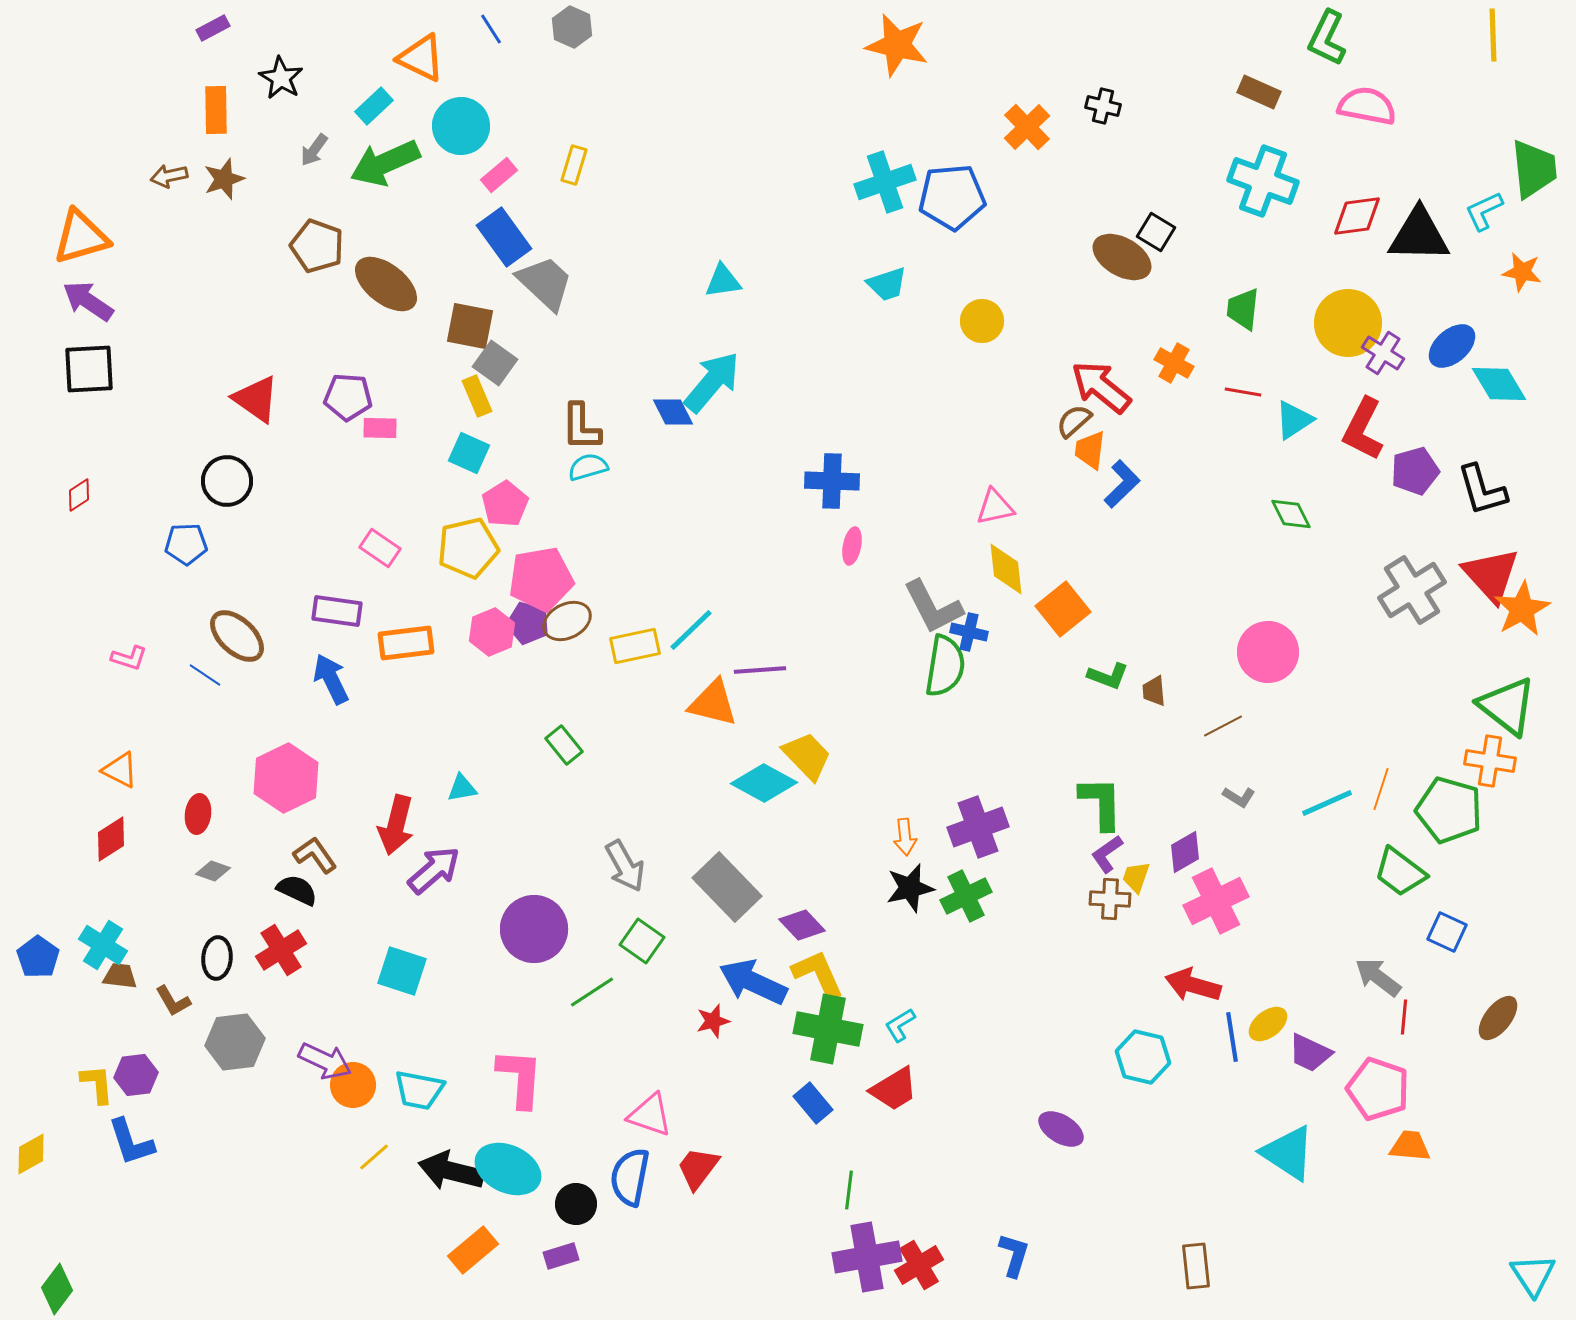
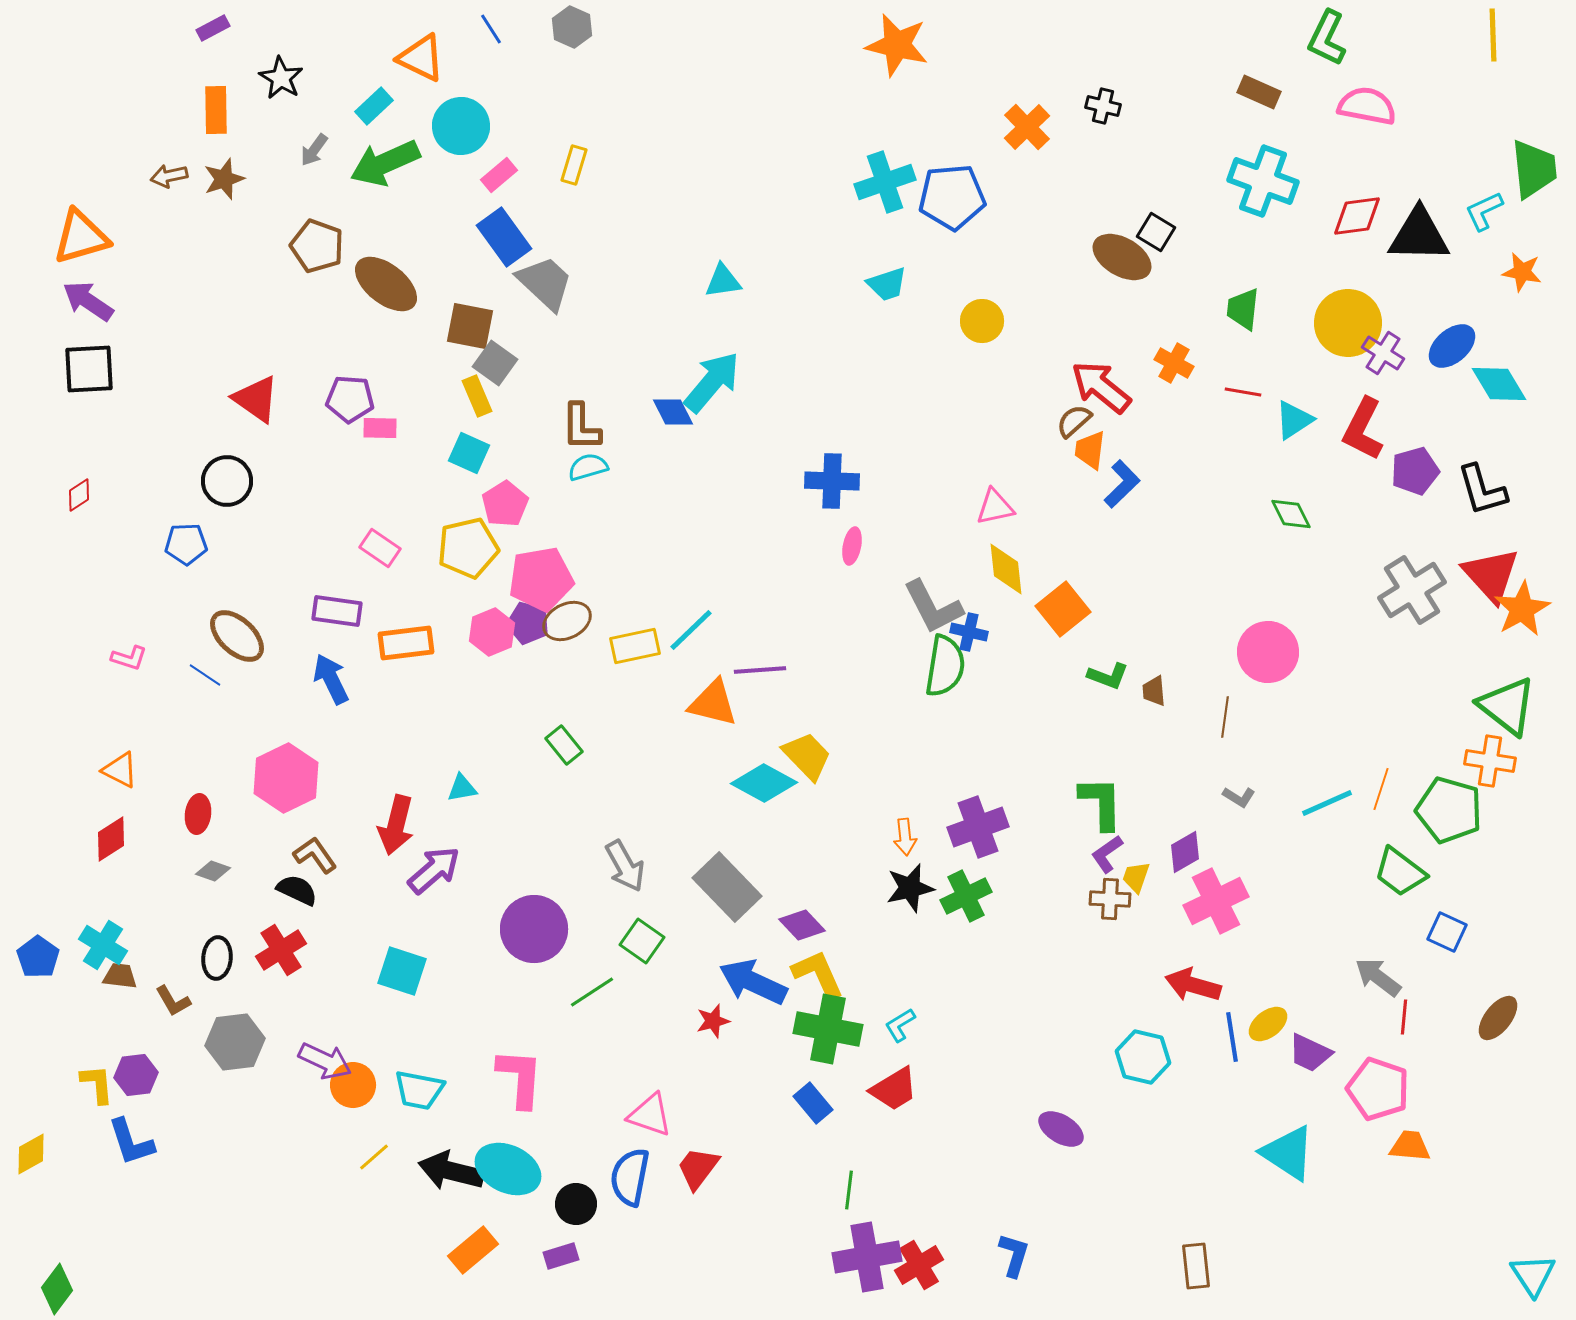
purple pentagon at (348, 397): moved 2 px right, 2 px down
brown line at (1223, 726): moved 2 px right, 9 px up; rotated 54 degrees counterclockwise
